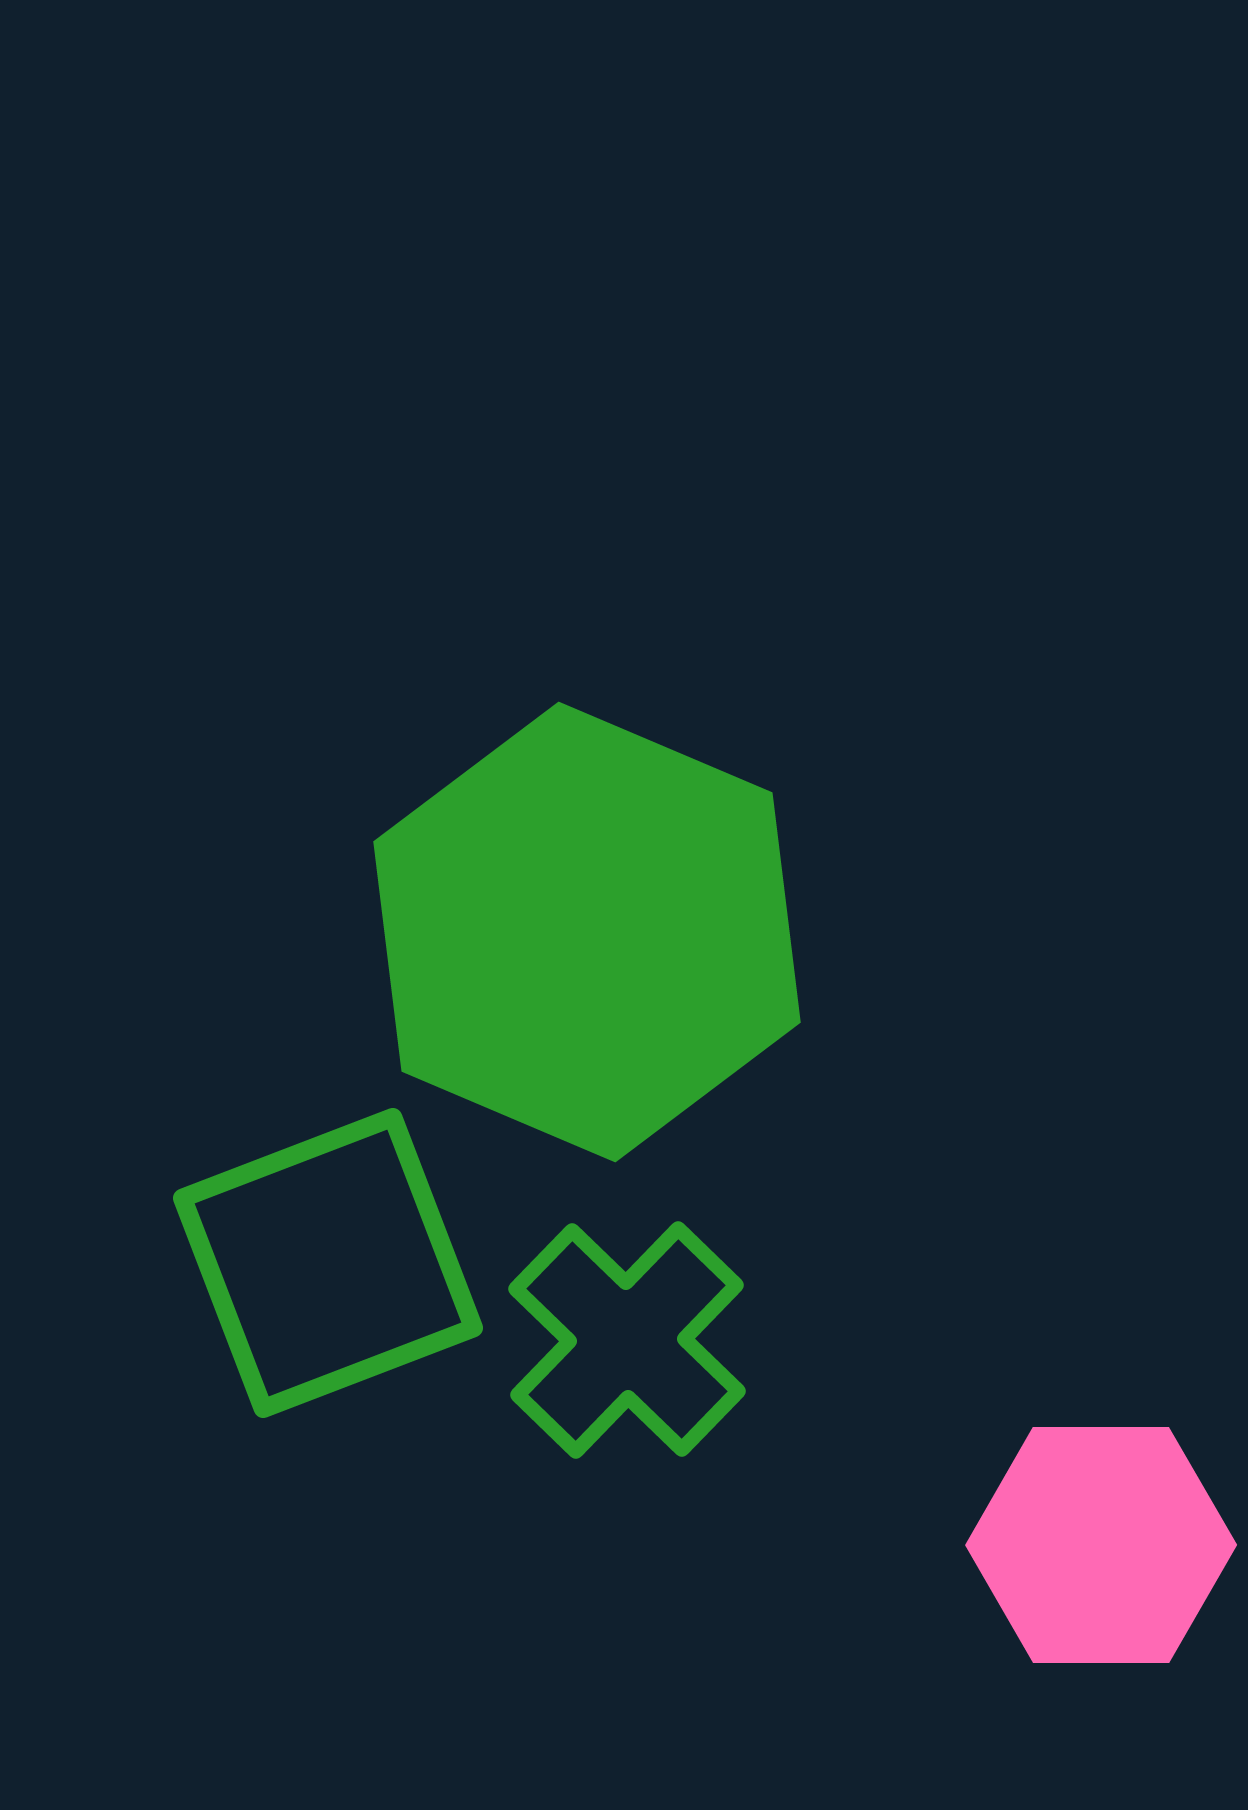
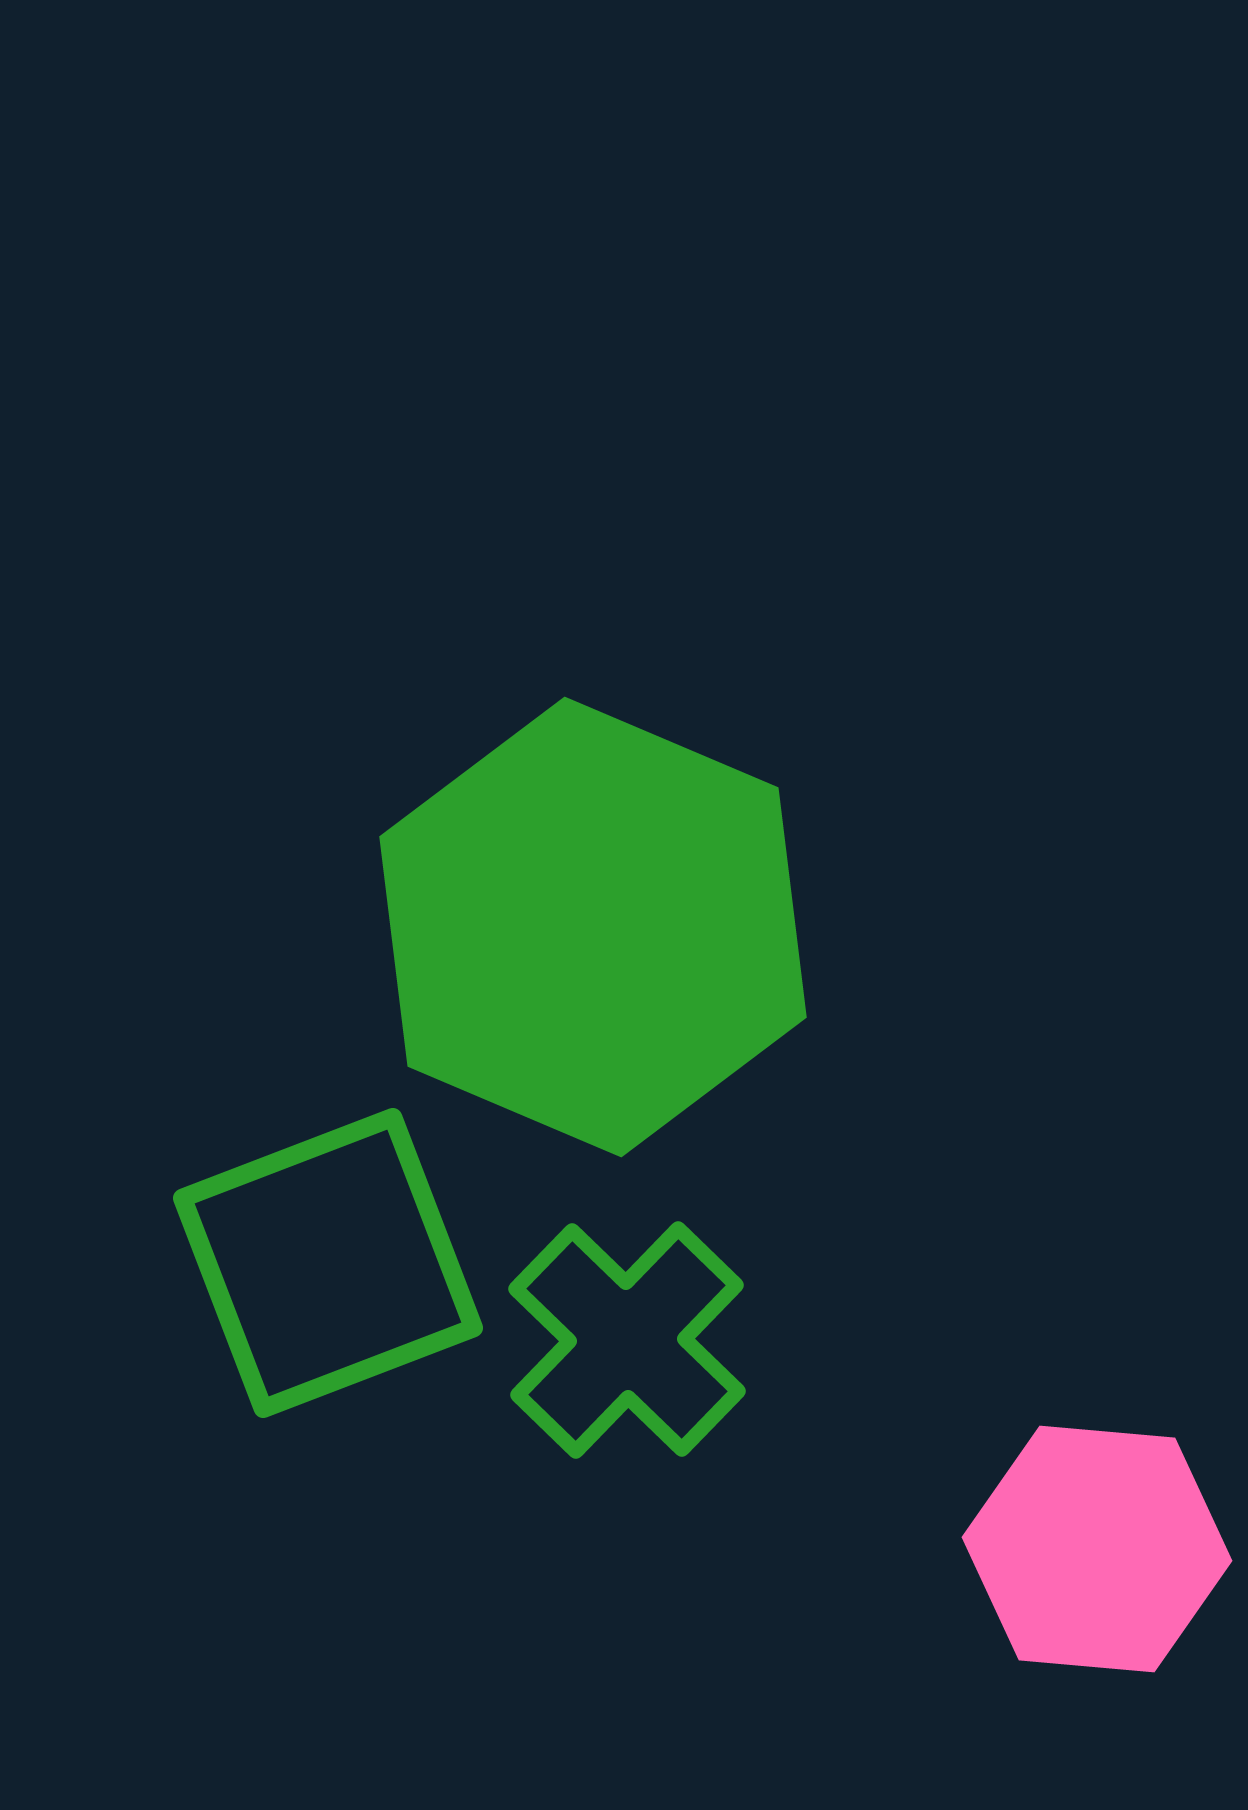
green hexagon: moved 6 px right, 5 px up
pink hexagon: moved 4 px left, 4 px down; rotated 5 degrees clockwise
